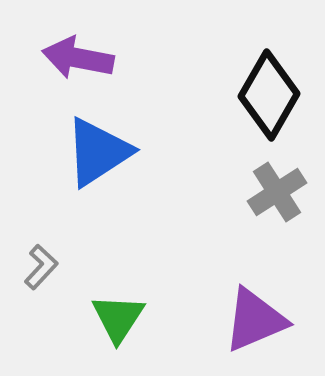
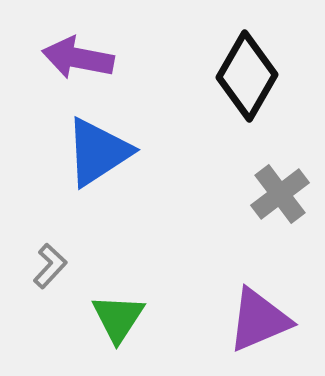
black diamond: moved 22 px left, 19 px up
gray cross: moved 3 px right, 2 px down; rotated 4 degrees counterclockwise
gray L-shape: moved 9 px right, 1 px up
purple triangle: moved 4 px right
